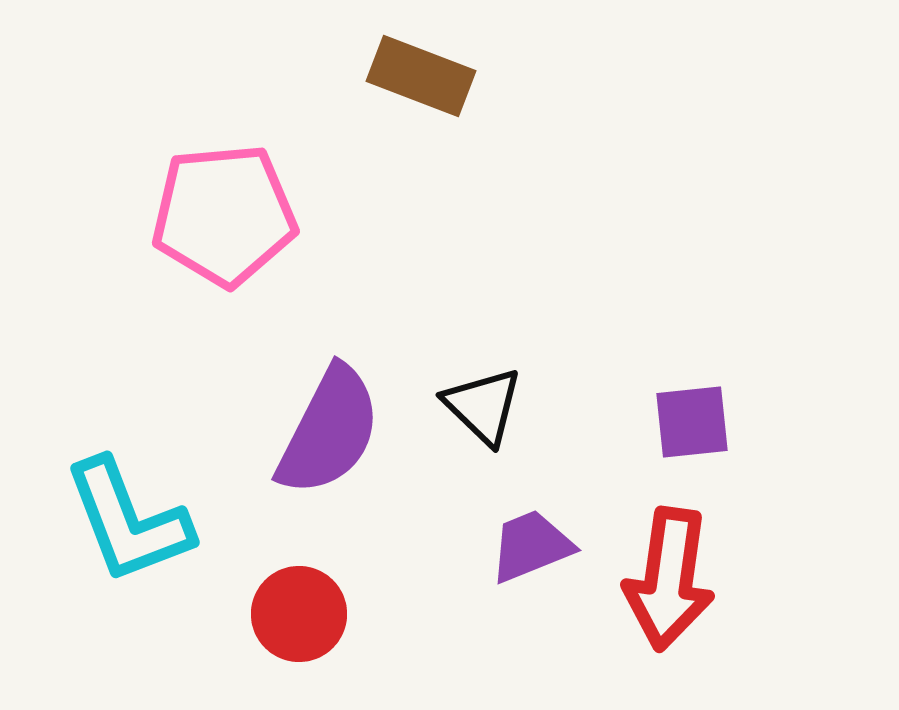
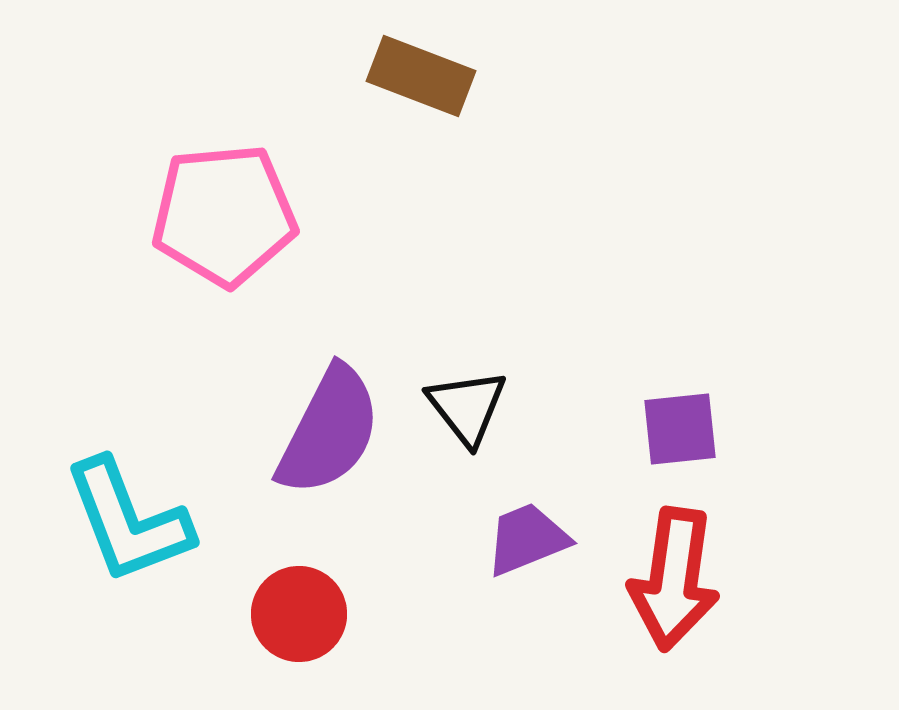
black triangle: moved 16 px left, 1 px down; rotated 8 degrees clockwise
purple square: moved 12 px left, 7 px down
purple trapezoid: moved 4 px left, 7 px up
red arrow: moved 5 px right
